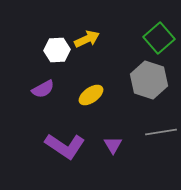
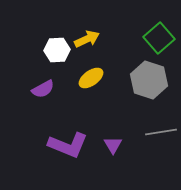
yellow ellipse: moved 17 px up
purple L-shape: moved 3 px right, 1 px up; rotated 12 degrees counterclockwise
